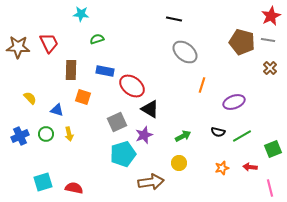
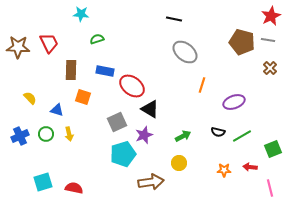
orange star: moved 2 px right, 2 px down; rotated 16 degrees clockwise
